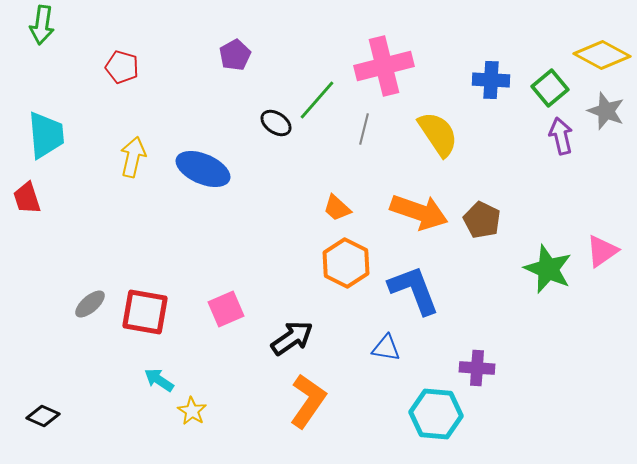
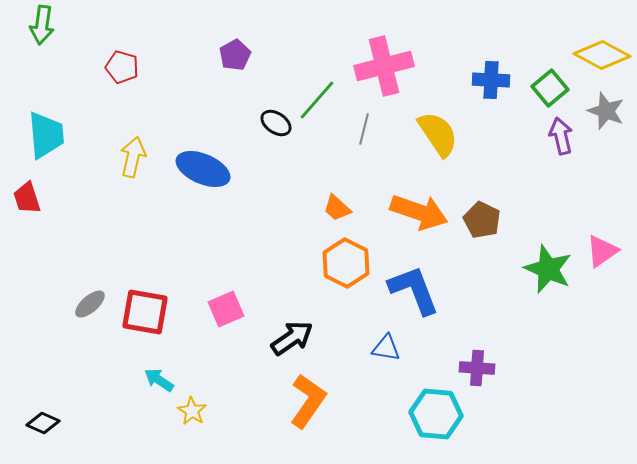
black diamond: moved 7 px down
